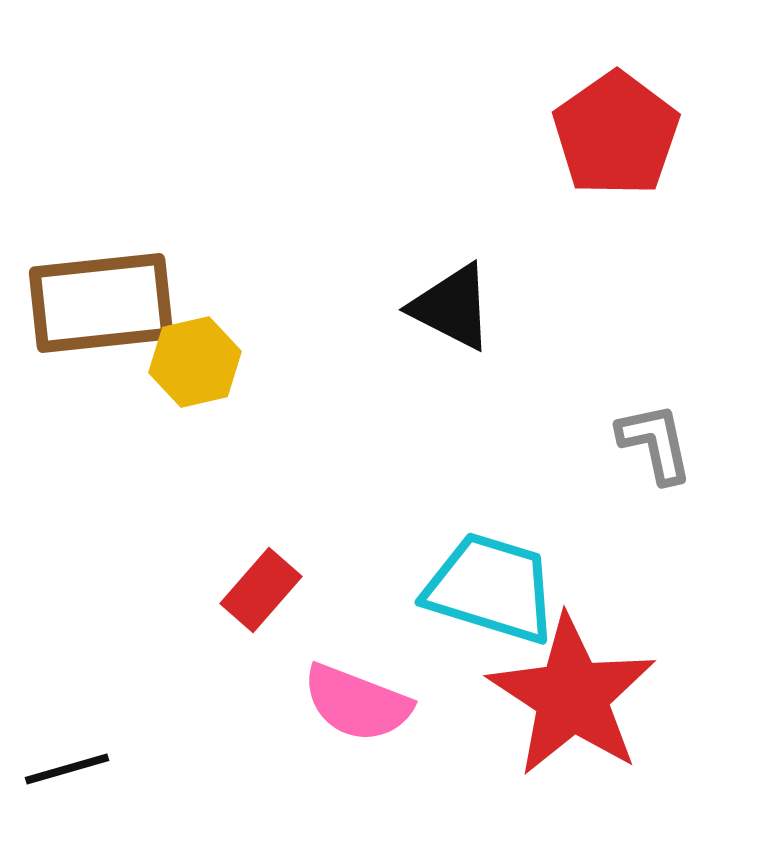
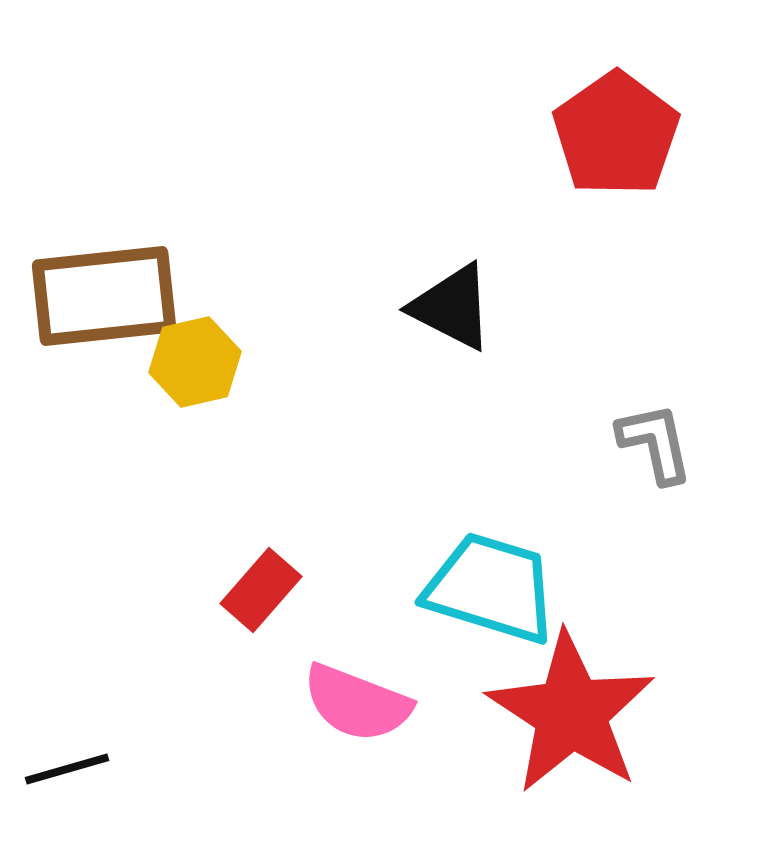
brown rectangle: moved 3 px right, 7 px up
red star: moved 1 px left, 17 px down
